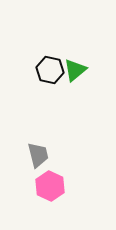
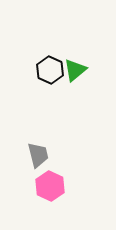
black hexagon: rotated 12 degrees clockwise
